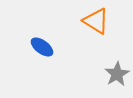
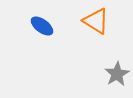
blue ellipse: moved 21 px up
